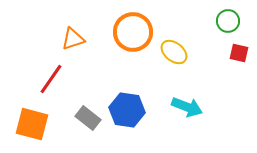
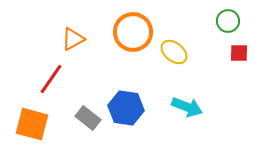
orange triangle: rotated 10 degrees counterclockwise
red square: rotated 12 degrees counterclockwise
blue hexagon: moved 1 px left, 2 px up
